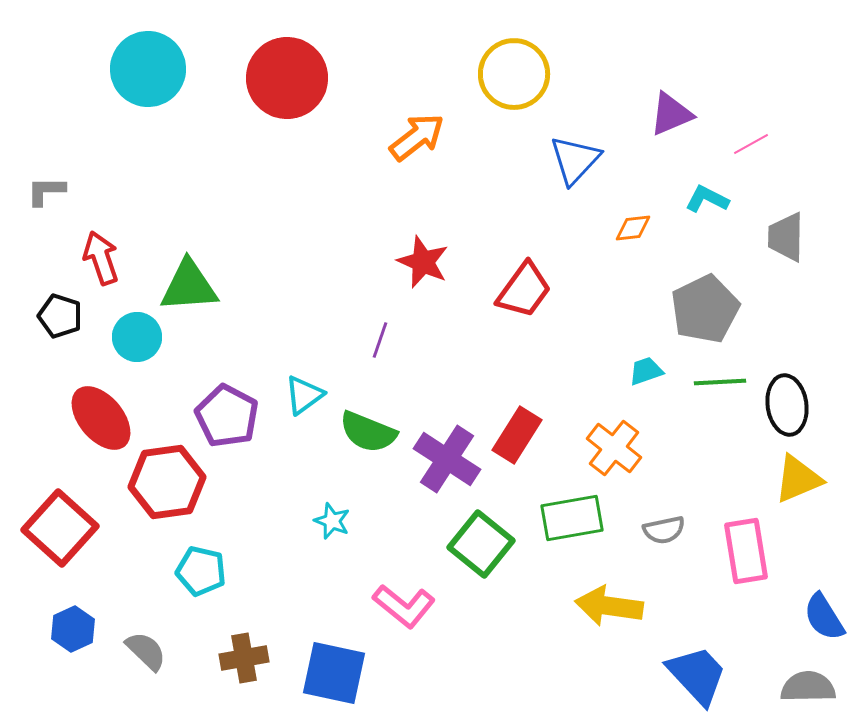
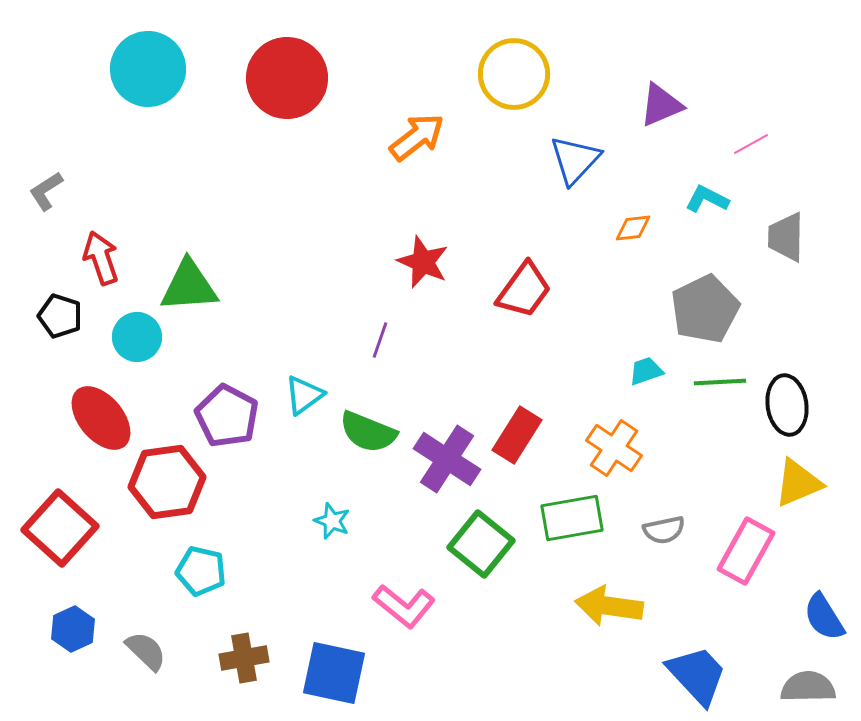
purple triangle at (671, 114): moved 10 px left, 9 px up
gray L-shape at (46, 191): rotated 33 degrees counterclockwise
orange cross at (614, 448): rotated 4 degrees counterclockwise
yellow triangle at (798, 479): moved 4 px down
pink rectangle at (746, 551): rotated 38 degrees clockwise
